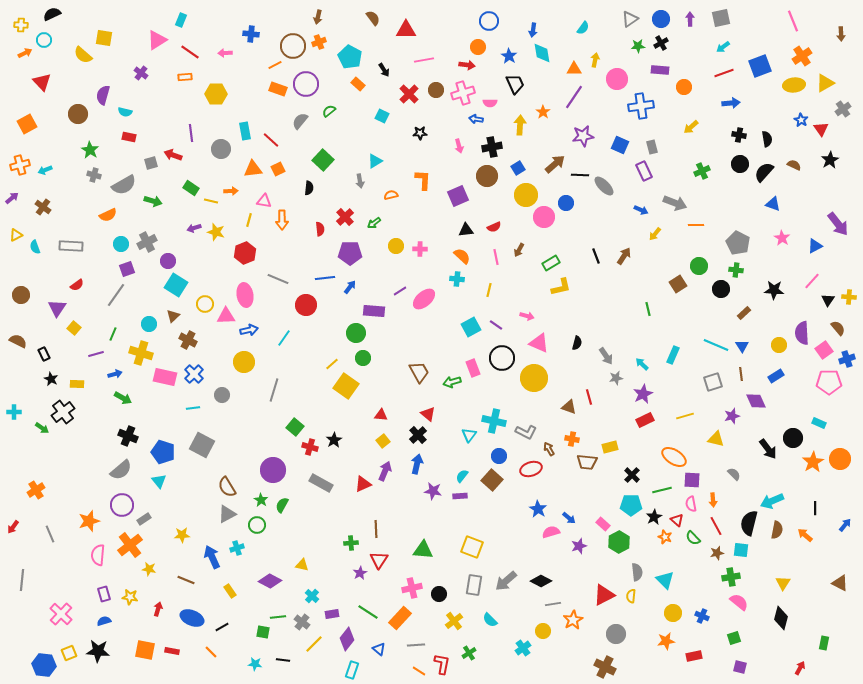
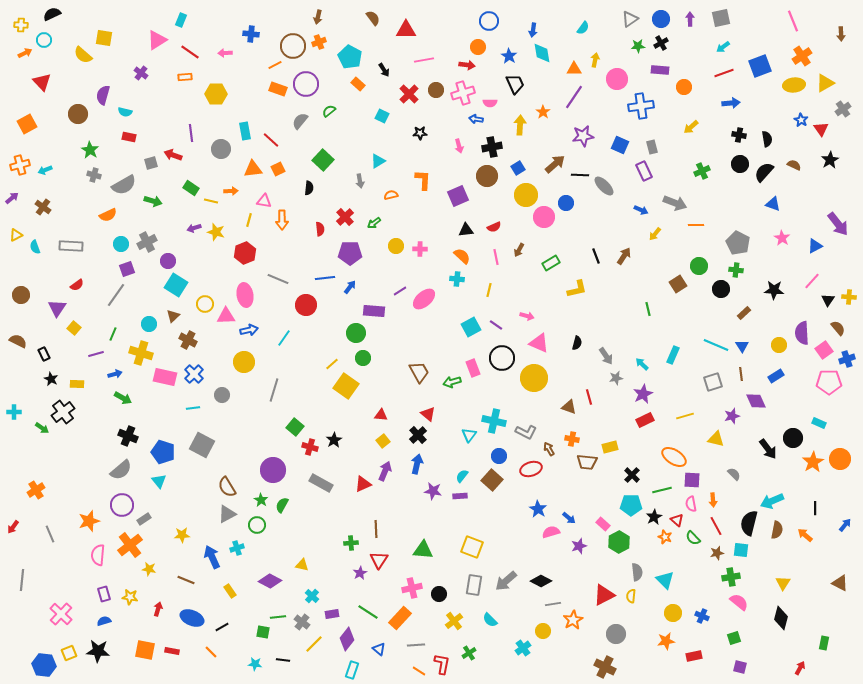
cyan triangle at (375, 161): moved 3 px right
yellow L-shape at (561, 287): moved 16 px right, 2 px down
